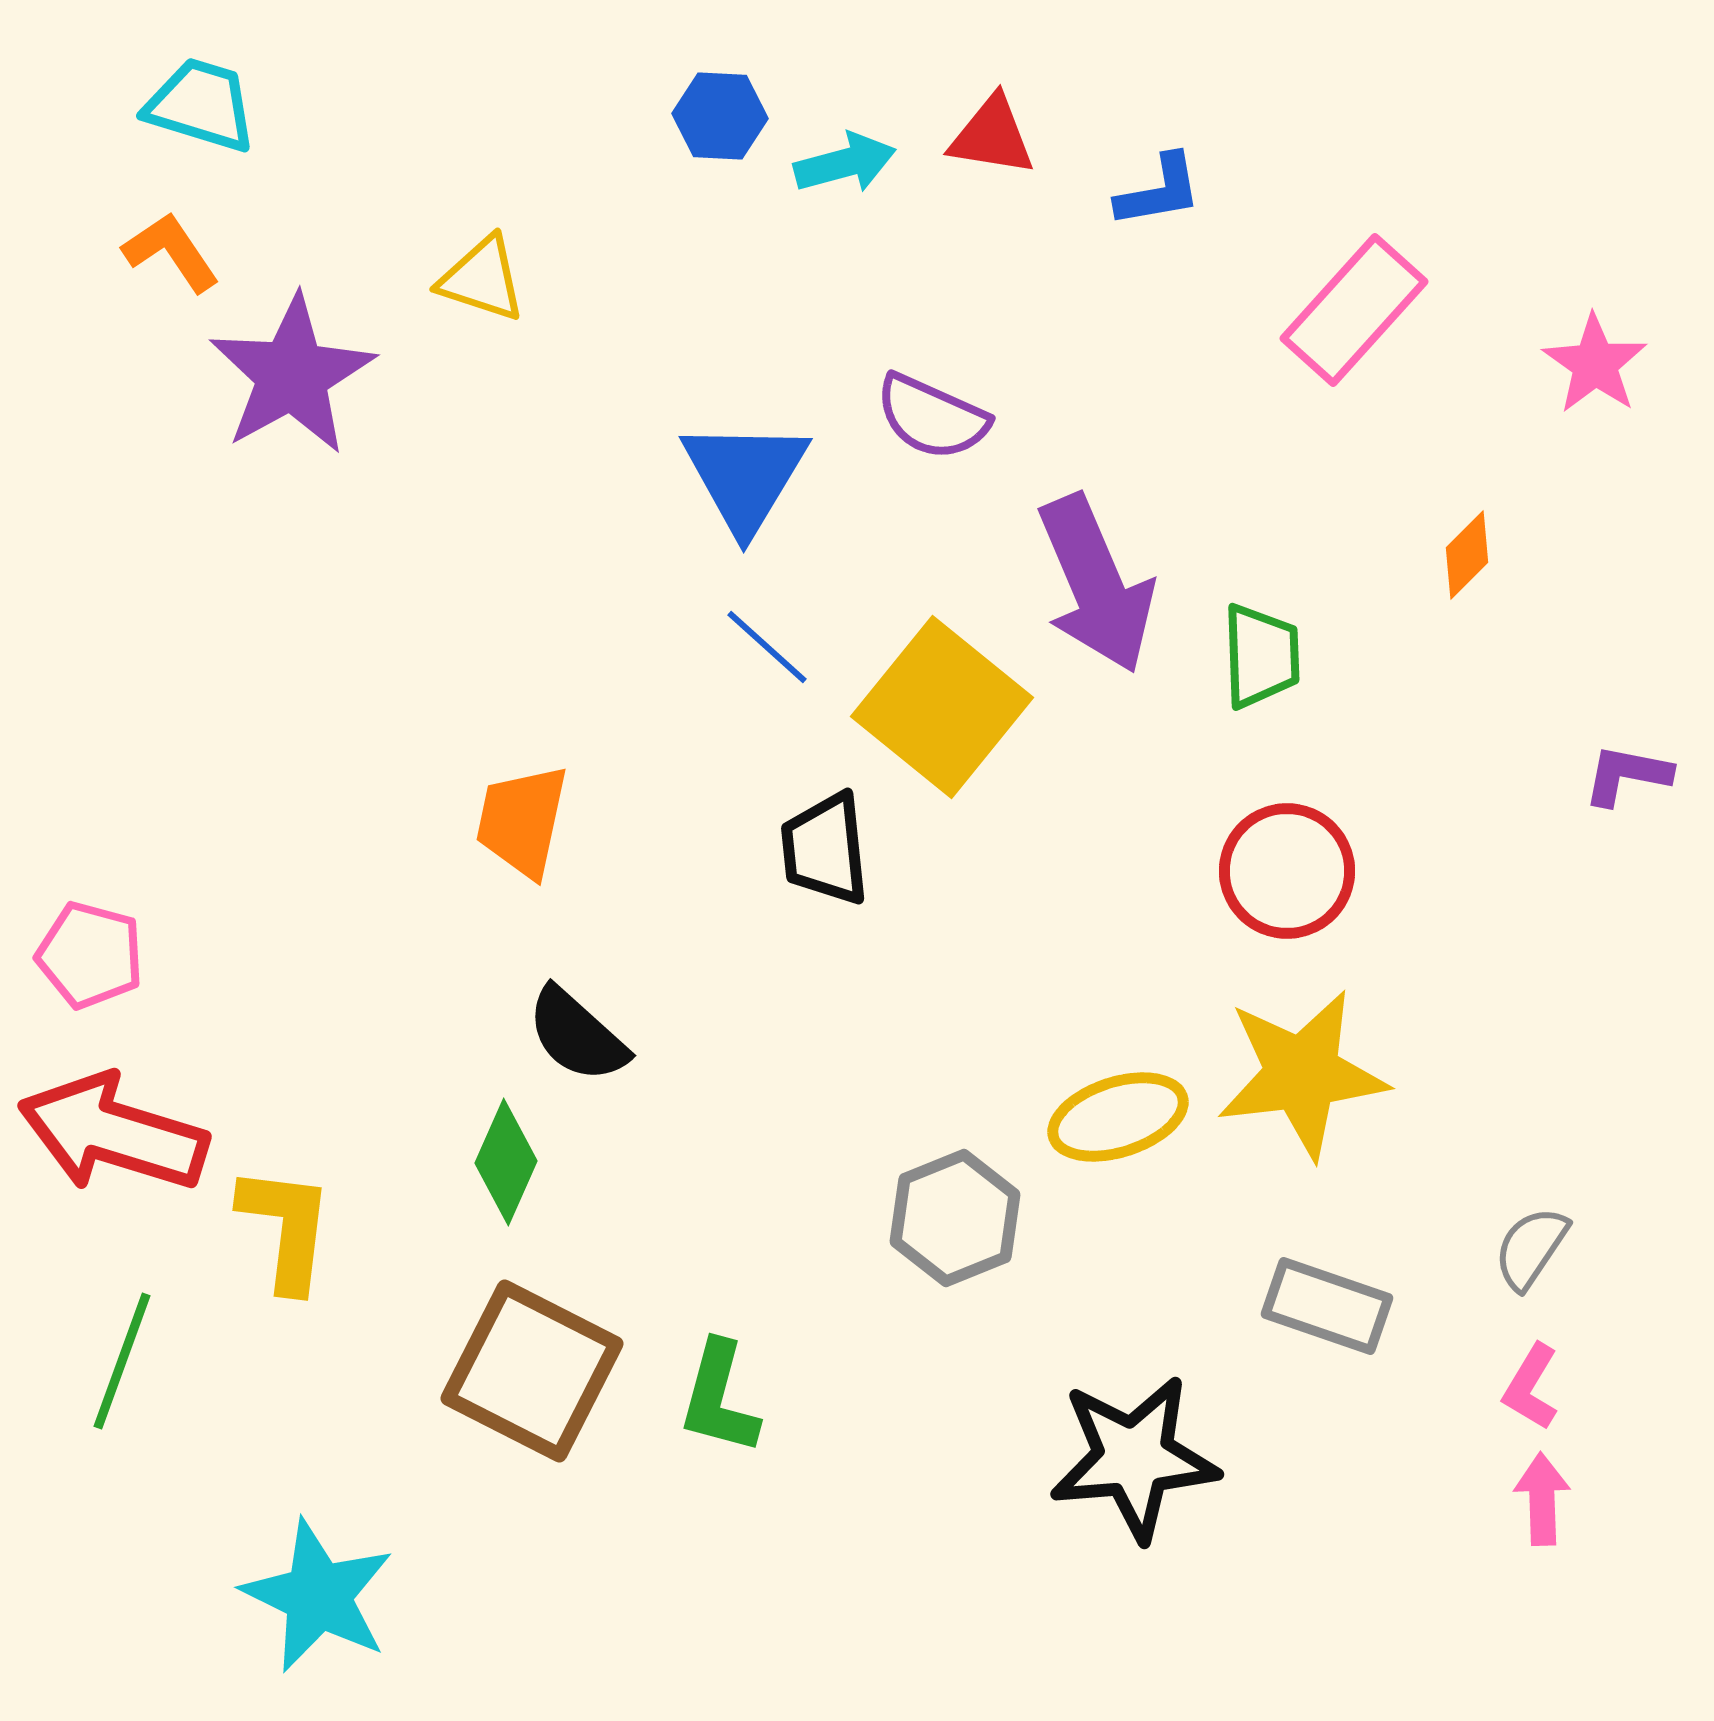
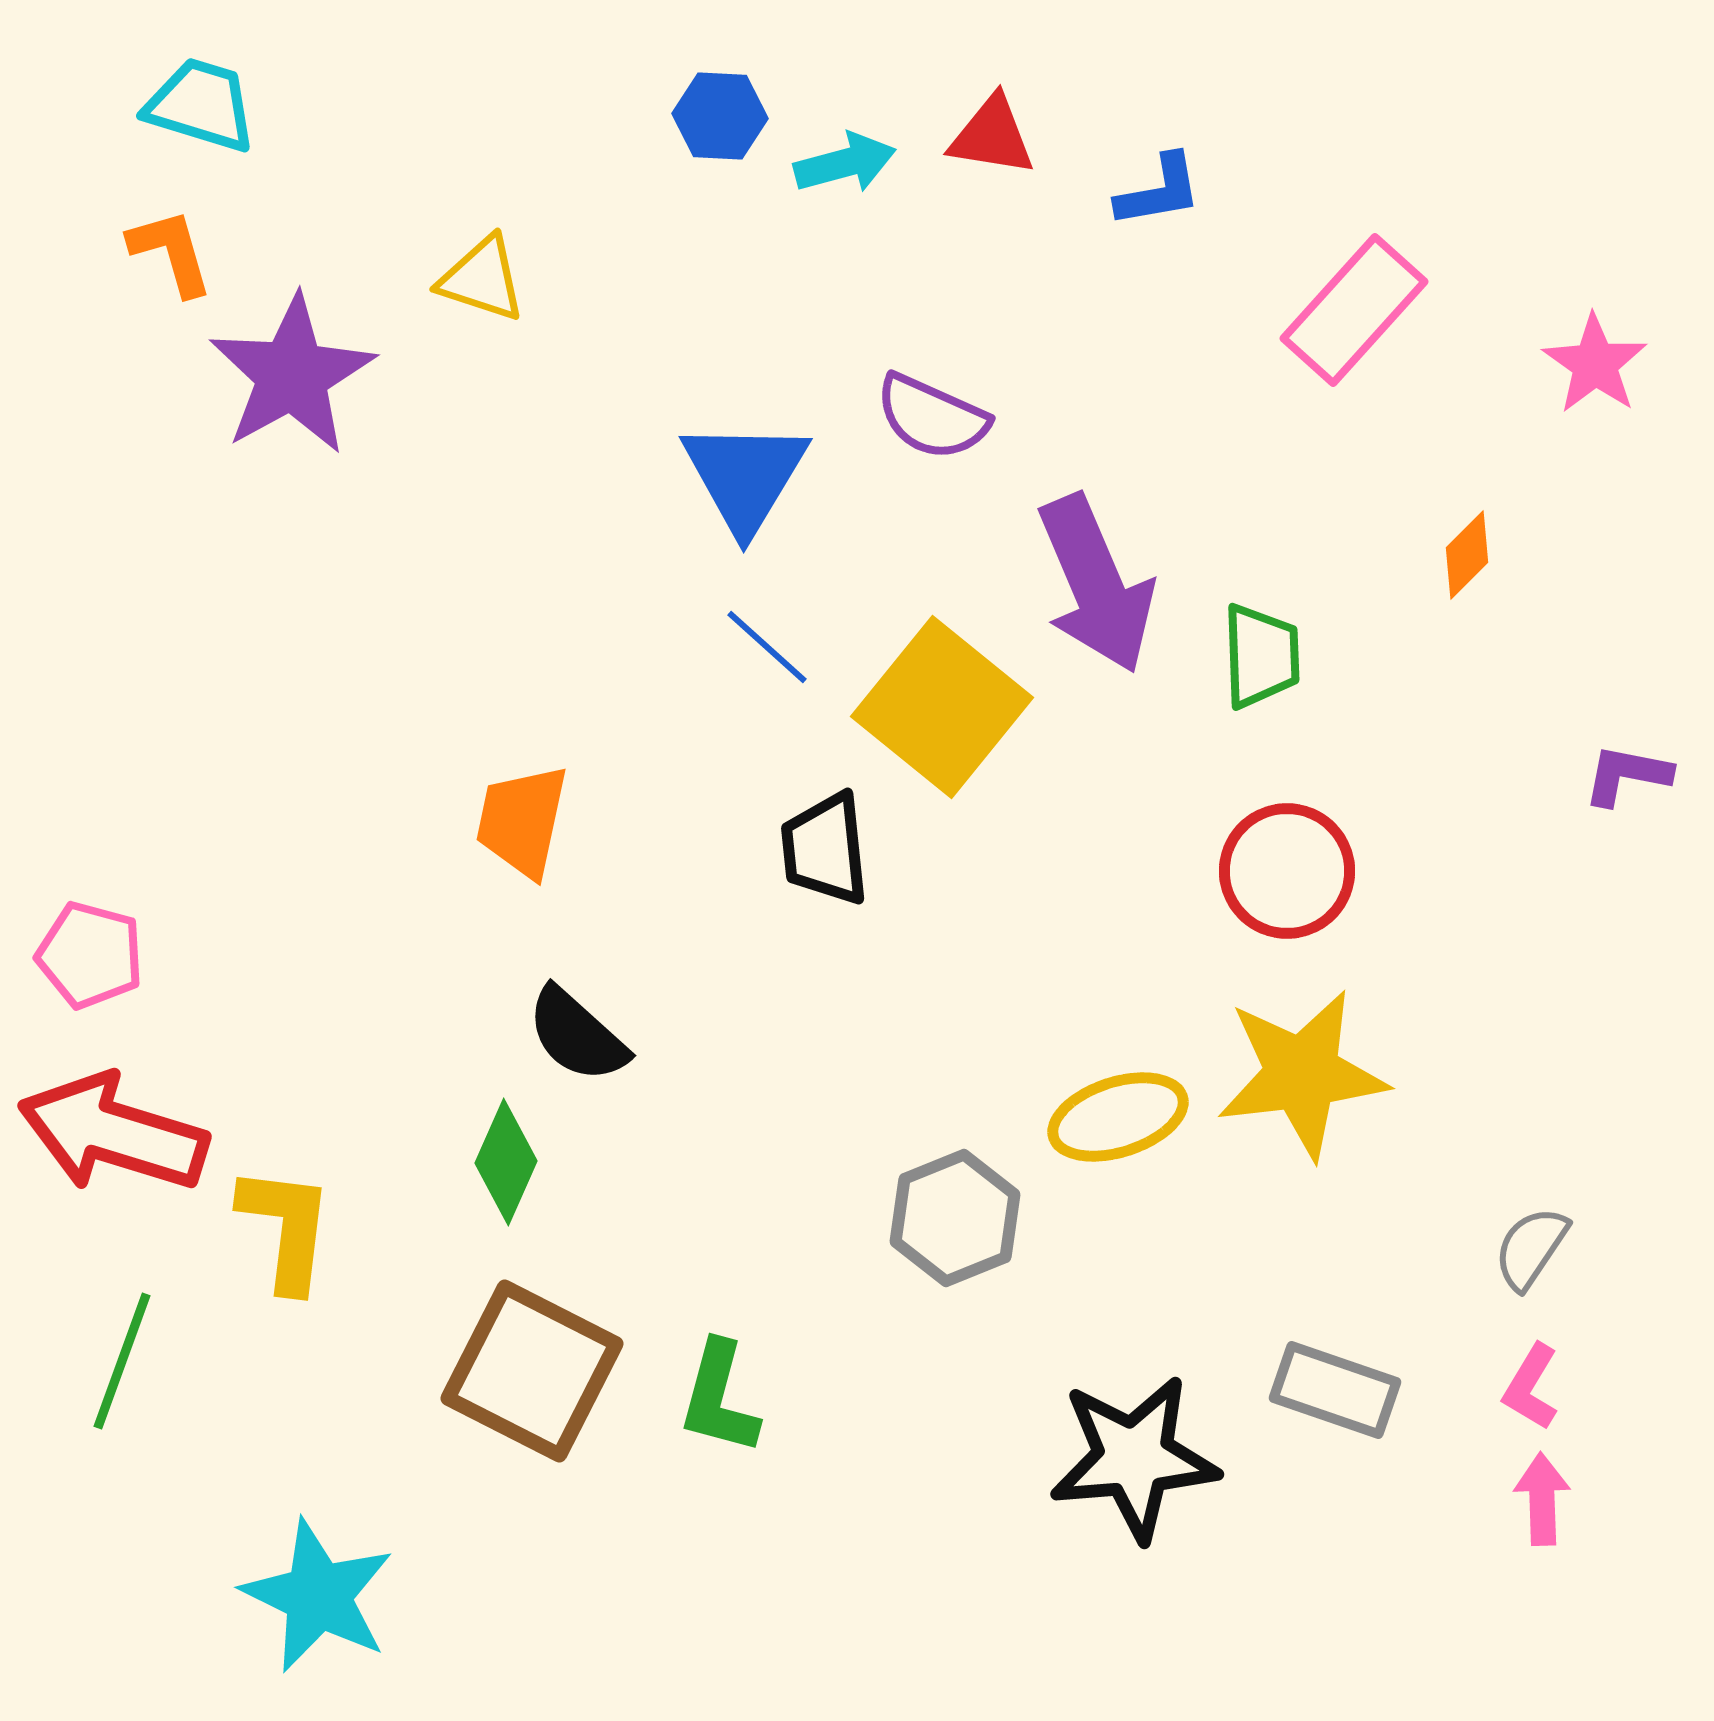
orange L-shape: rotated 18 degrees clockwise
gray rectangle: moved 8 px right, 84 px down
